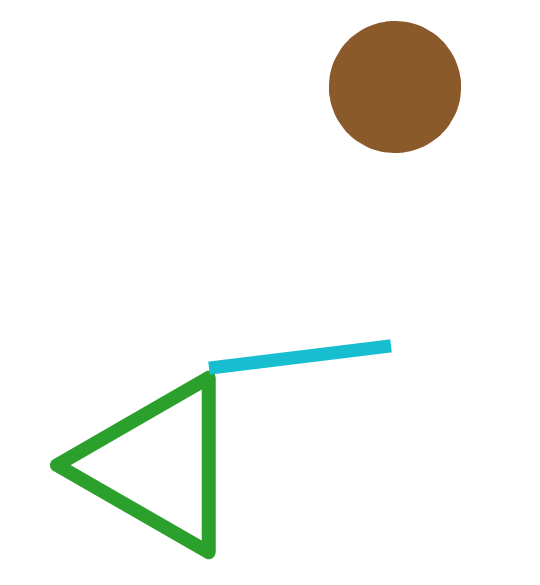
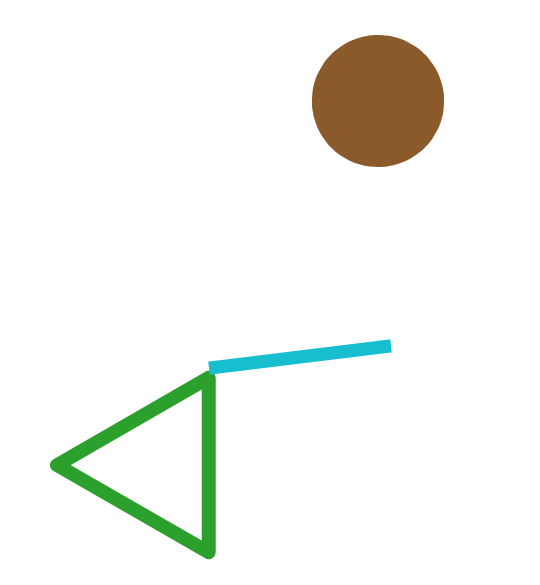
brown circle: moved 17 px left, 14 px down
